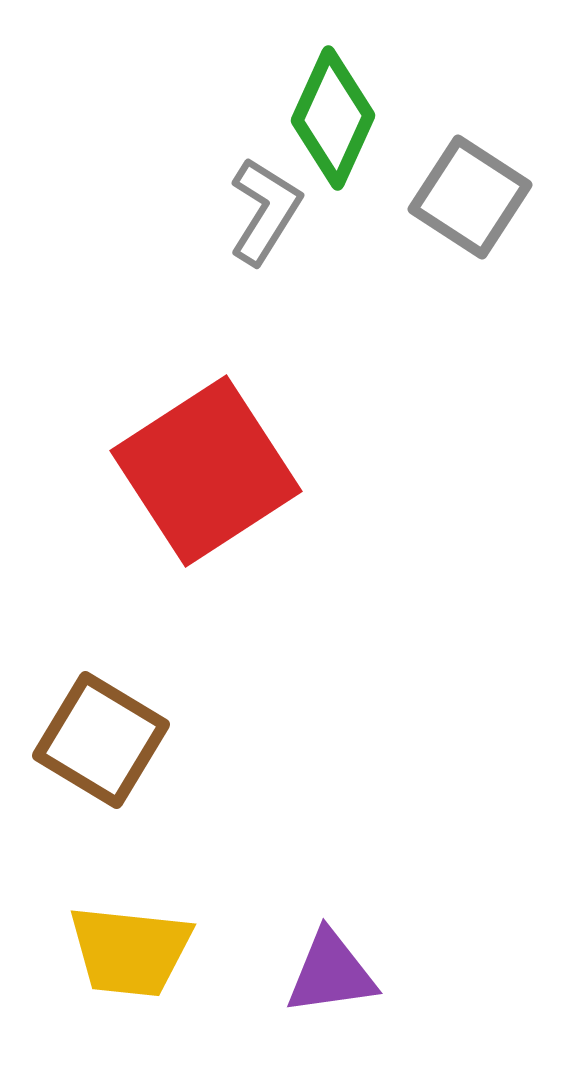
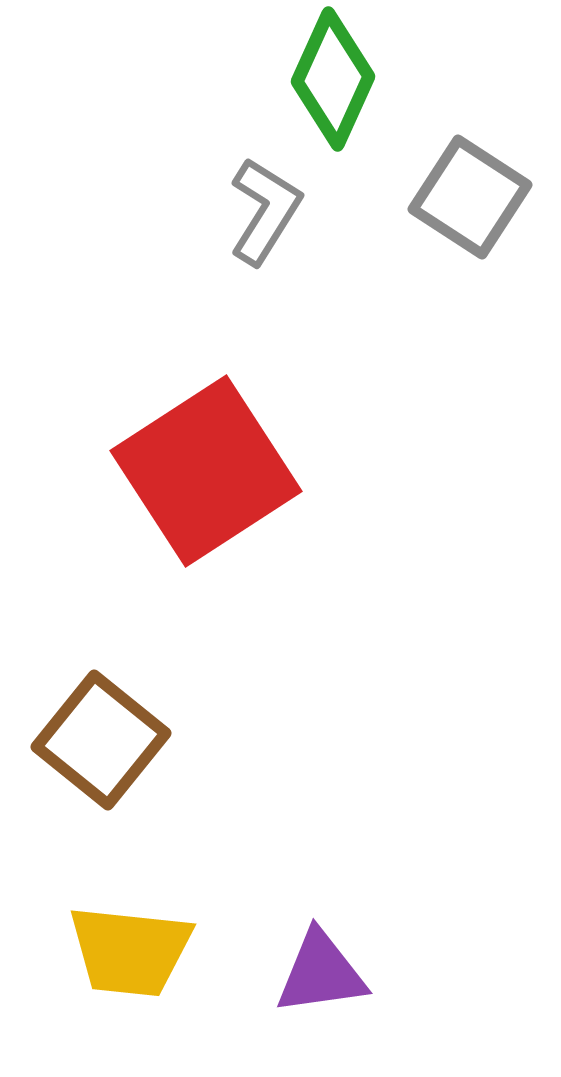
green diamond: moved 39 px up
brown square: rotated 8 degrees clockwise
purple triangle: moved 10 px left
